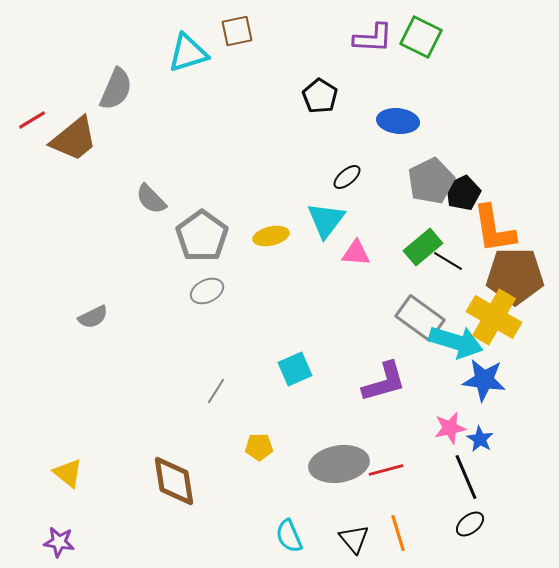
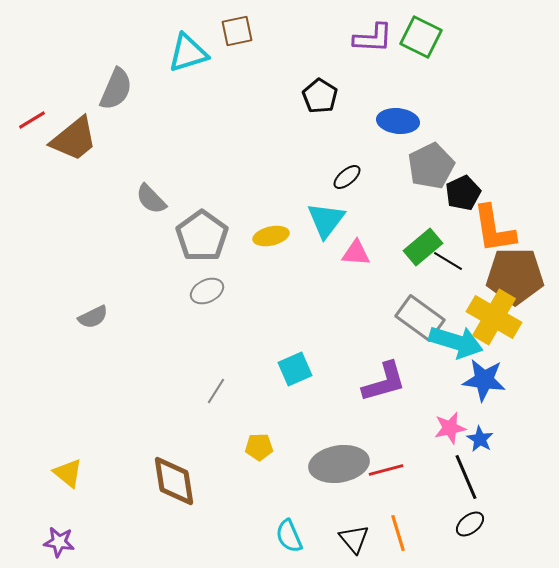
gray pentagon at (431, 181): moved 15 px up
